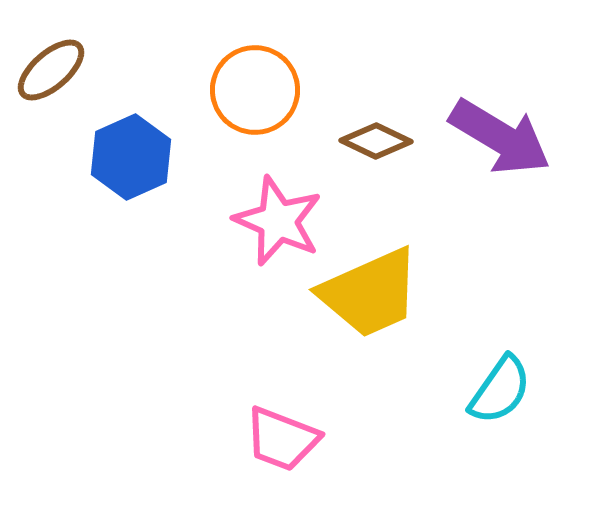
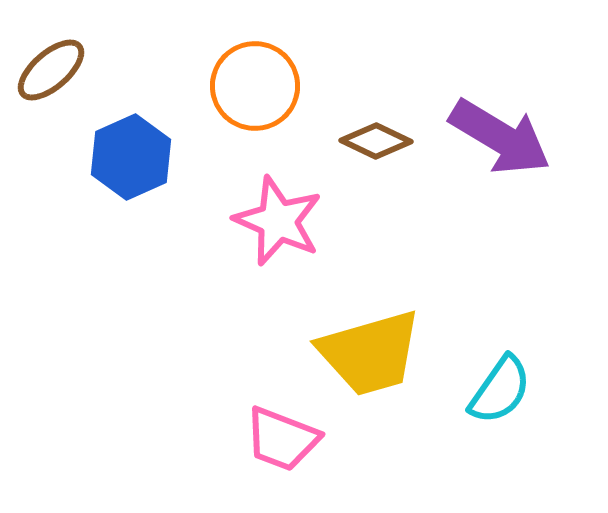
orange circle: moved 4 px up
yellow trapezoid: moved 60 px down; rotated 8 degrees clockwise
